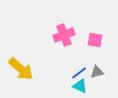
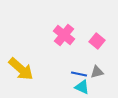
pink cross: rotated 30 degrees counterclockwise
pink square: moved 2 px right, 1 px down; rotated 28 degrees clockwise
blue line: moved 1 px down; rotated 49 degrees clockwise
cyan triangle: moved 2 px right, 1 px down
